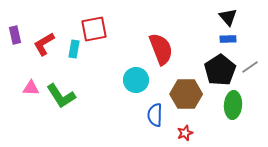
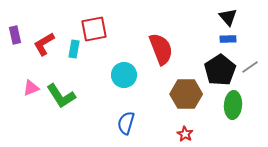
cyan circle: moved 12 px left, 5 px up
pink triangle: rotated 24 degrees counterclockwise
blue semicircle: moved 29 px left, 8 px down; rotated 15 degrees clockwise
red star: moved 1 px down; rotated 21 degrees counterclockwise
